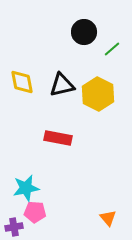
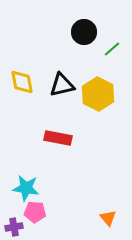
cyan star: rotated 20 degrees clockwise
